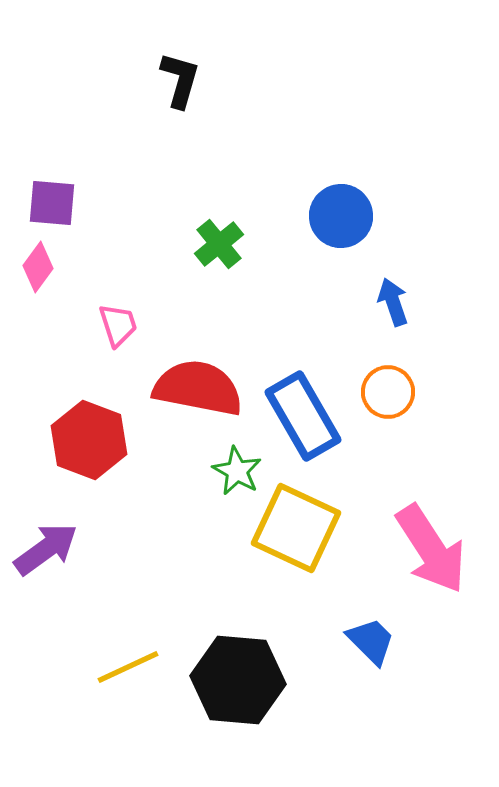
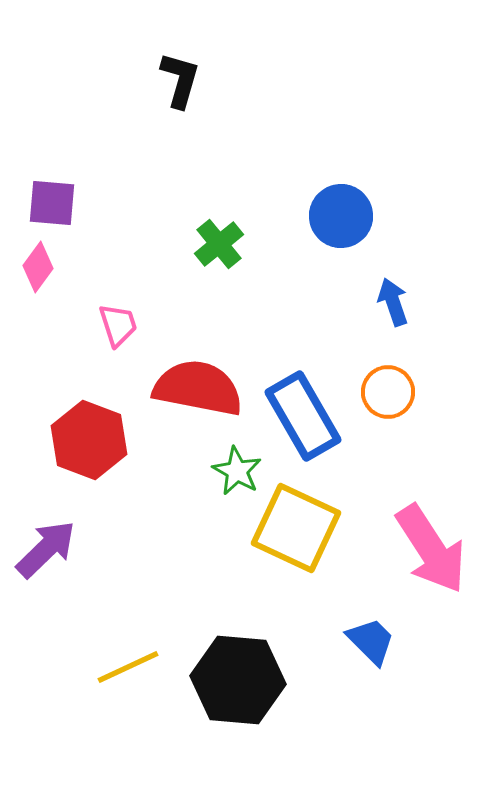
purple arrow: rotated 8 degrees counterclockwise
